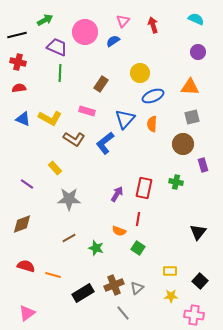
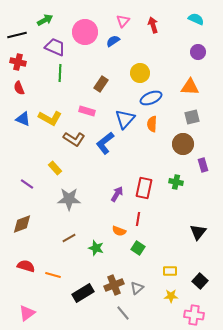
purple trapezoid at (57, 47): moved 2 px left
red semicircle at (19, 88): rotated 104 degrees counterclockwise
blue ellipse at (153, 96): moved 2 px left, 2 px down
